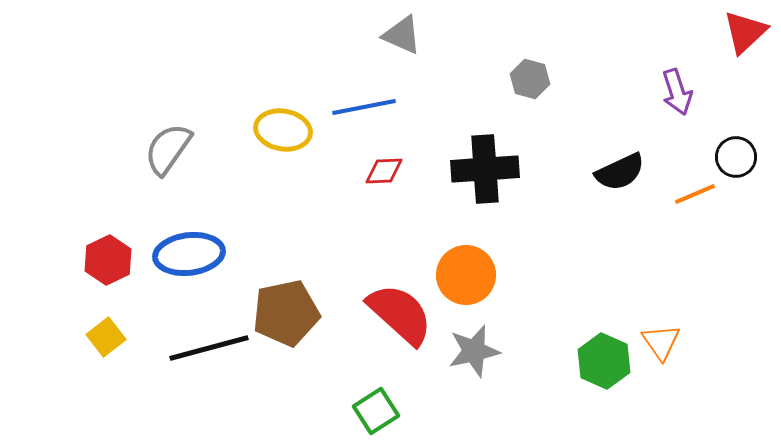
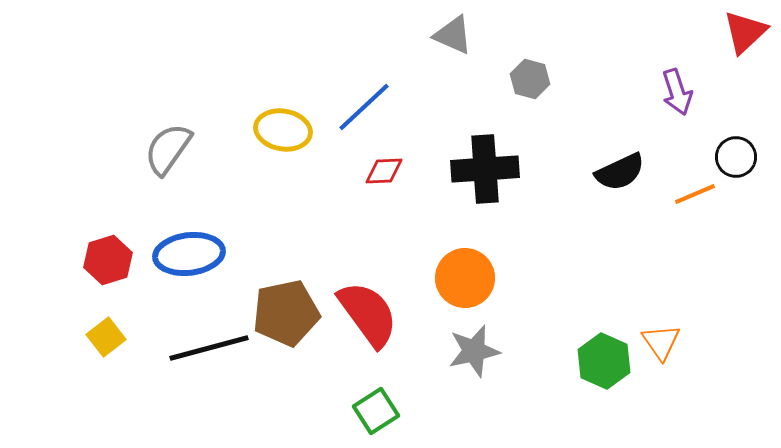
gray triangle: moved 51 px right
blue line: rotated 32 degrees counterclockwise
red hexagon: rotated 9 degrees clockwise
orange circle: moved 1 px left, 3 px down
red semicircle: moved 32 px left; rotated 12 degrees clockwise
